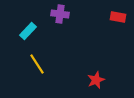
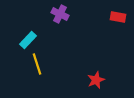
purple cross: rotated 18 degrees clockwise
cyan rectangle: moved 9 px down
yellow line: rotated 15 degrees clockwise
